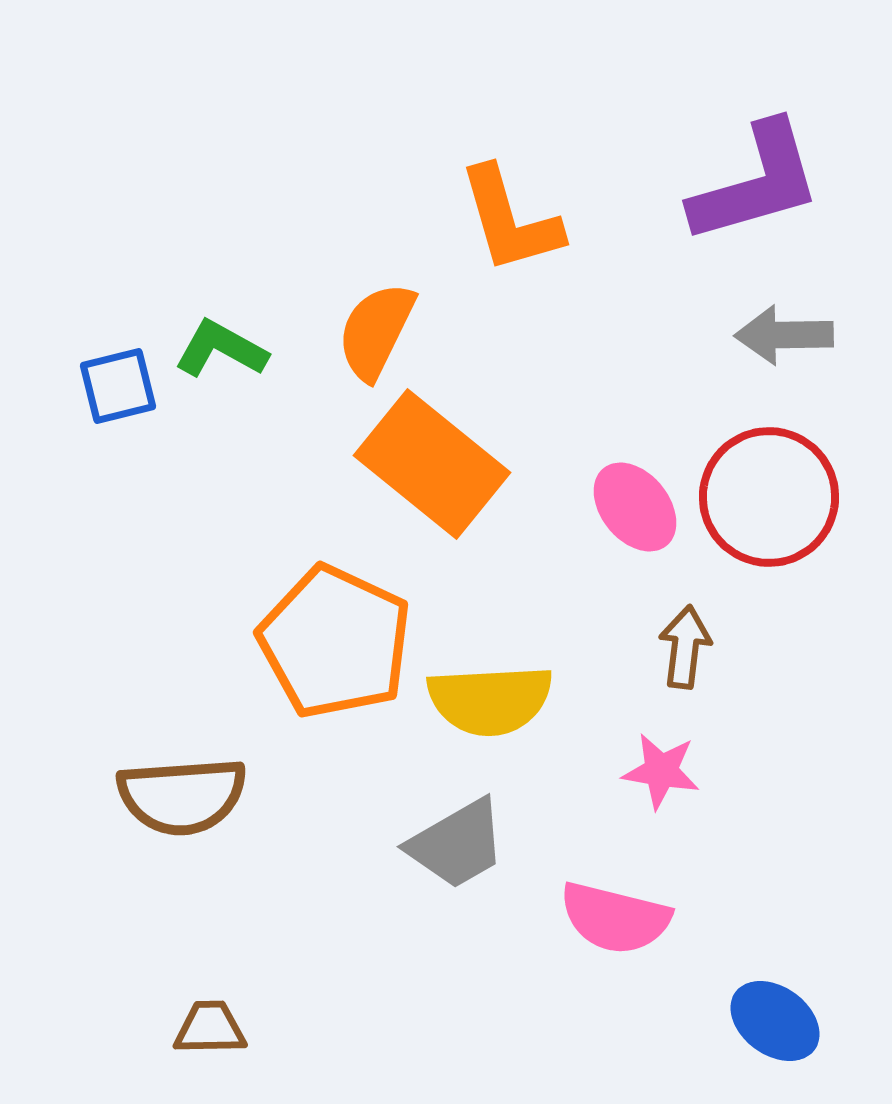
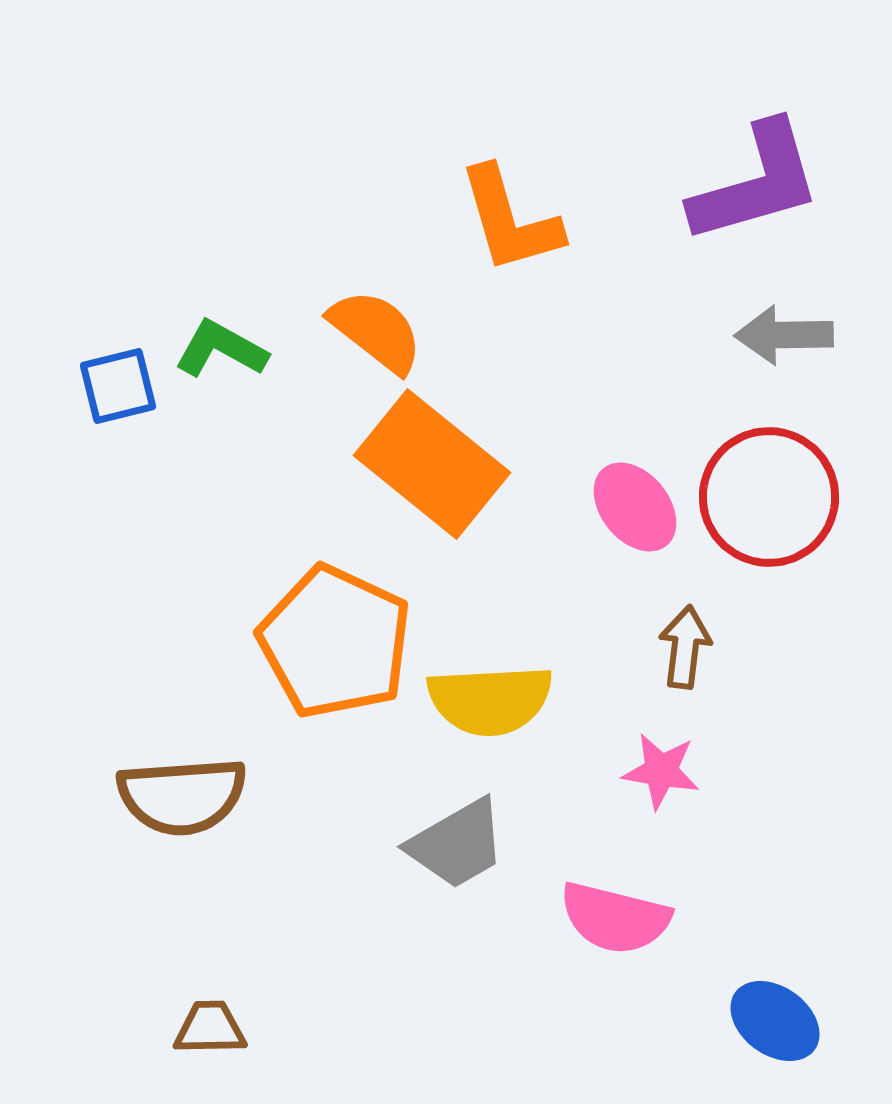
orange semicircle: rotated 102 degrees clockwise
